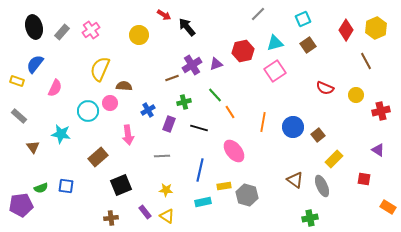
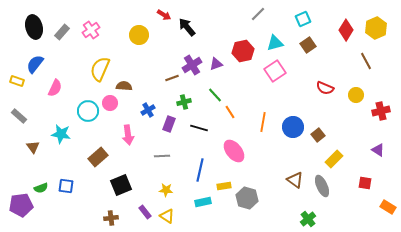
red square at (364, 179): moved 1 px right, 4 px down
gray hexagon at (247, 195): moved 3 px down
green cross at (310, 218): moved 2 px left, 1 px down; rotated 28 degrees counterclockwise
